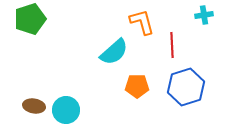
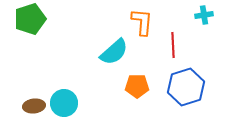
orange L-shape: rotated 20 degrees clockwise
red line: moved 1 px right
brown ellipse: rotated 15 degrees counterclockwise
cyan circle: moved 2 px left, 7 px up
